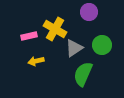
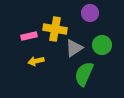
purple circle: moved 1 px right, 1 px down
yellow cross: rotated 20 degrees counterclockwise
green semicircle: moved 1 px right
